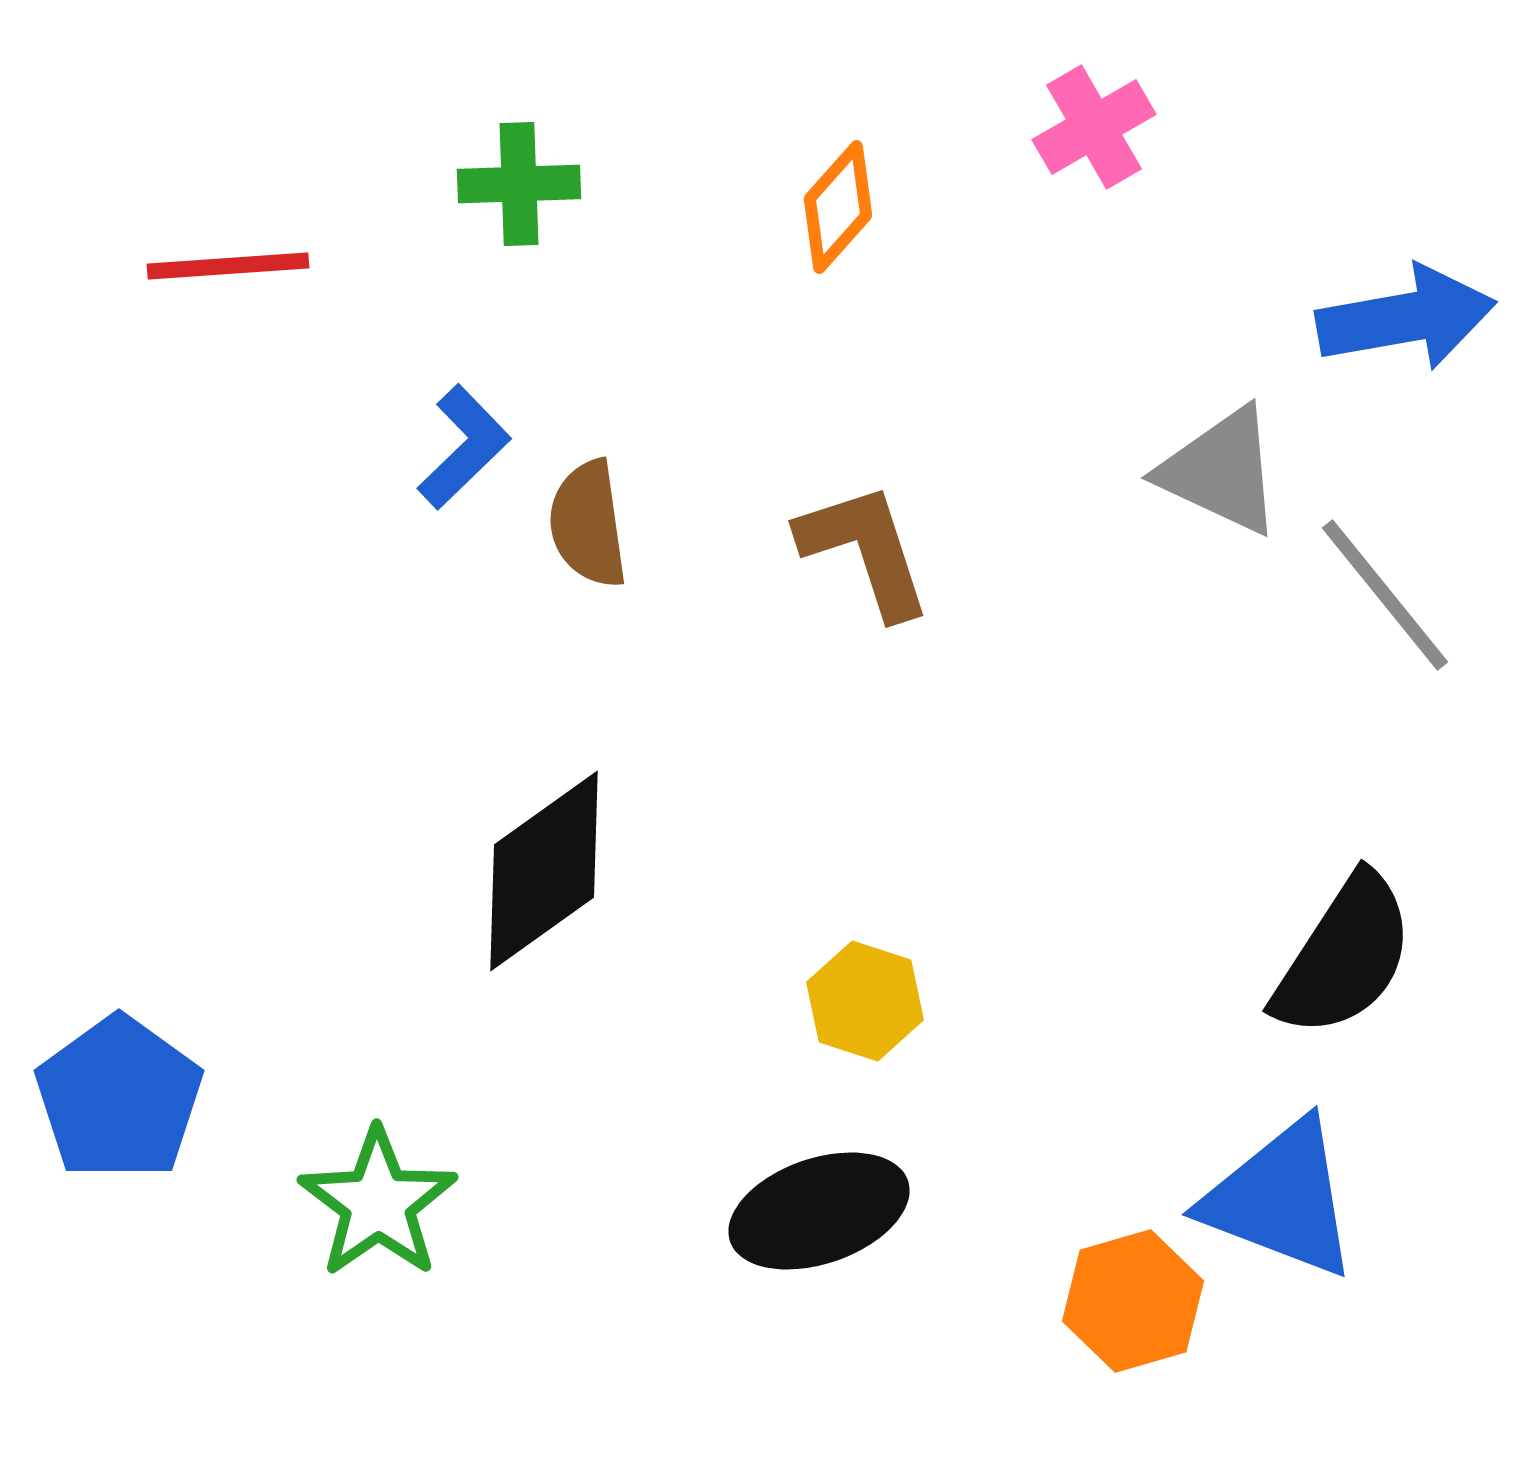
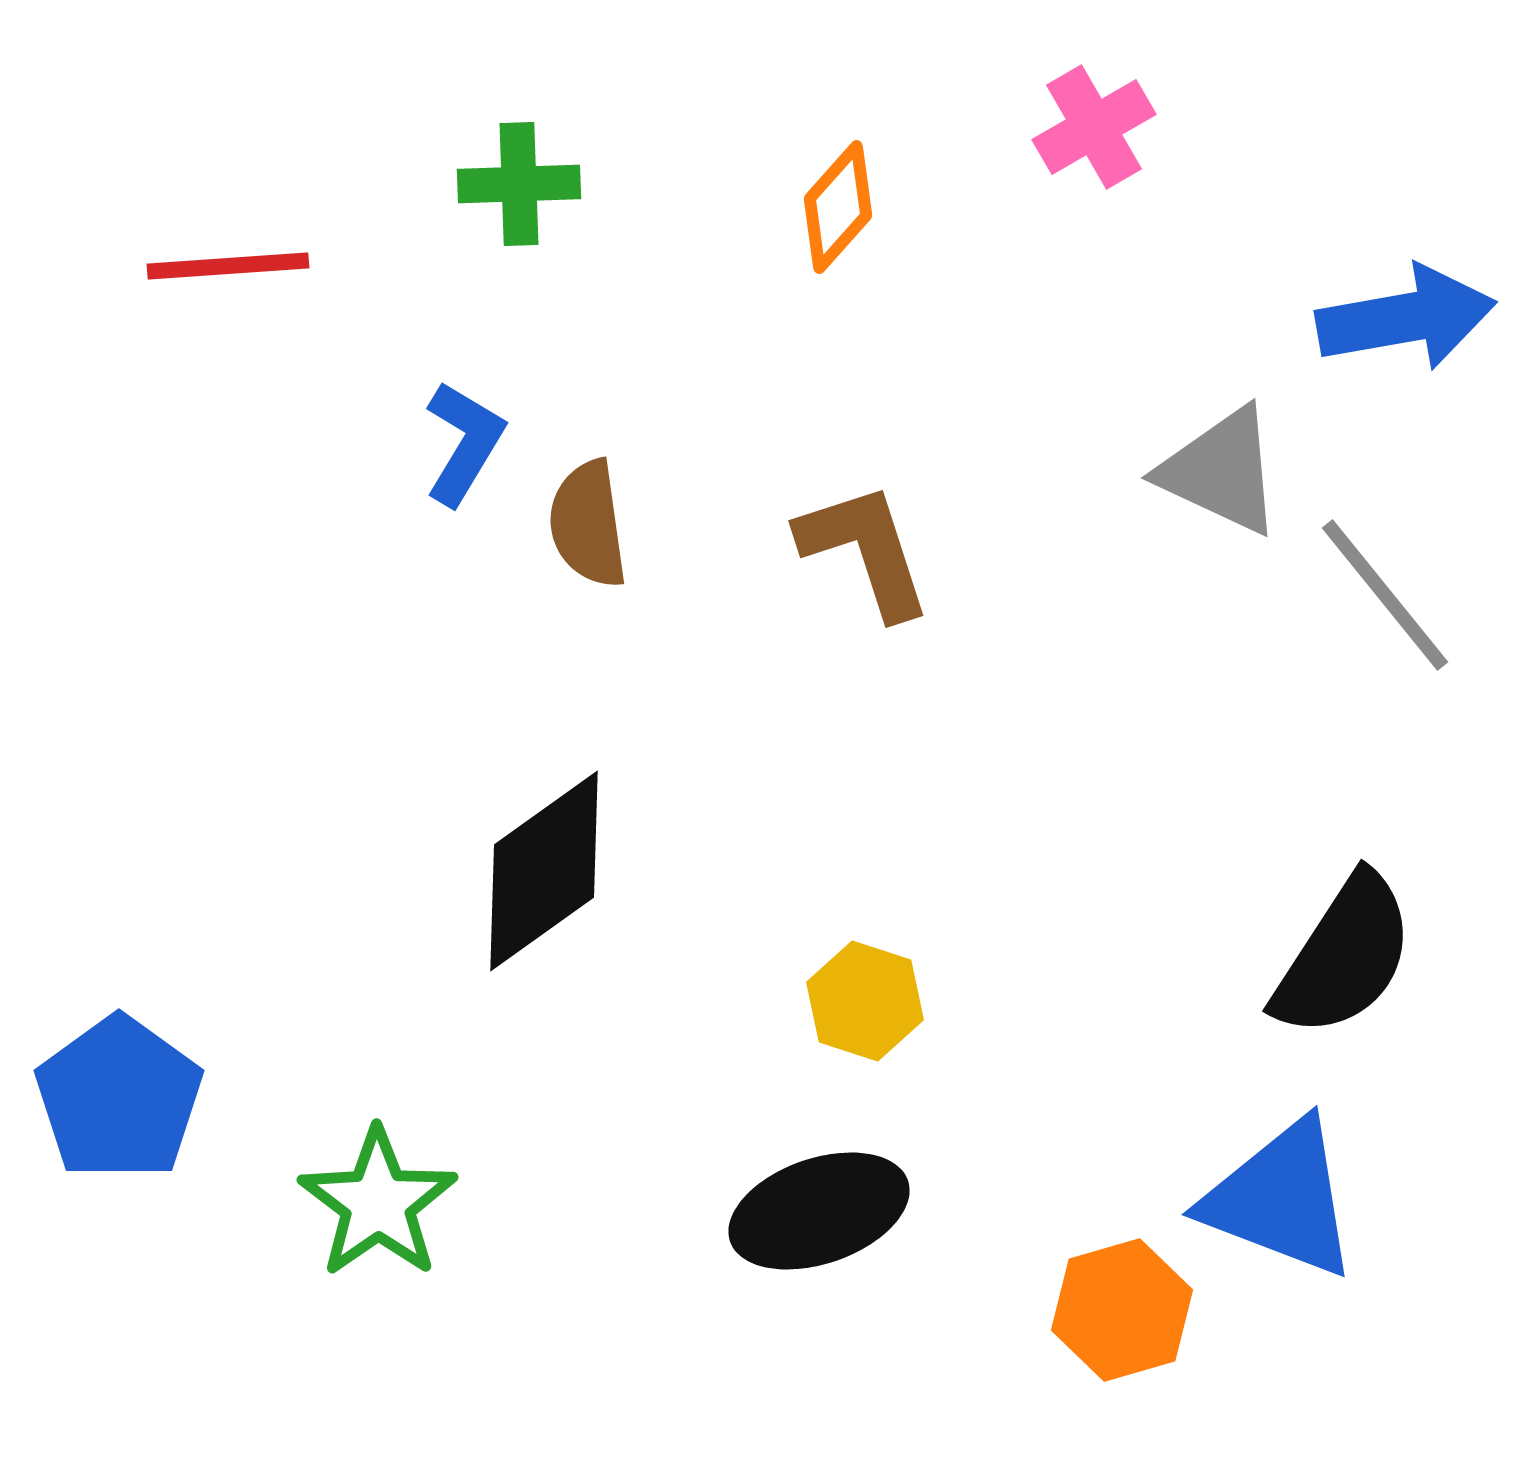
blue L-shape: moved 4 px up; rotated 15 degrees counterclockwise
orange hexagon: moved 11 px left, 9 px down
